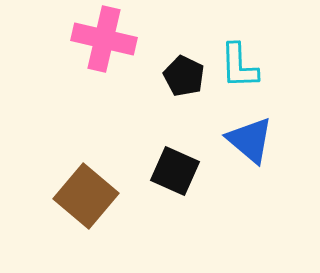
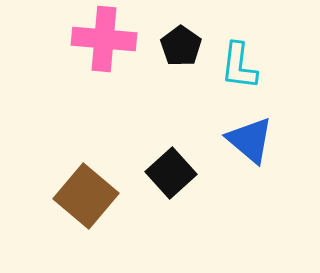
pink cross: rotated 8 degrees counterclockwise
cyan L-shape: rotated 9 degrees clockwise
black pentagon: moved 3 px left, 30 px up; rotated 9 degrees clockwise
black square: moved 4 px left, 2 px down; rotated 24 degrees clockwise
